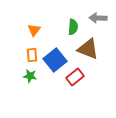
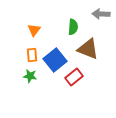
gray arrow: moved 3 px right, 4 px up
red rectangle: moved 1 px left
